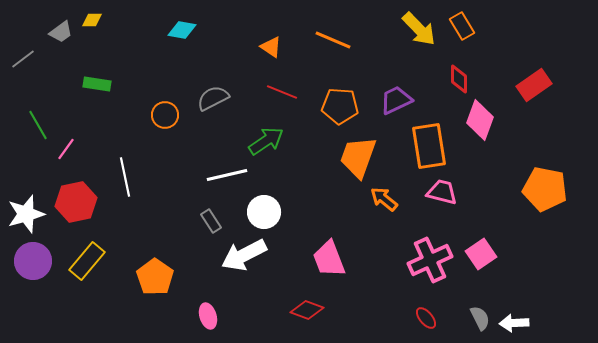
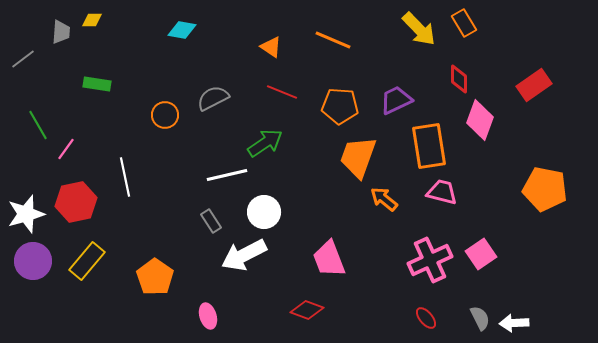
orange rectangle at (462, 26): moved 2 px right, 3 px up
gray trapezoid at (61, 32): rotated 50 degrees counterclockwise
green arrow at (266, 141): moved 1 px left, 2 px down
